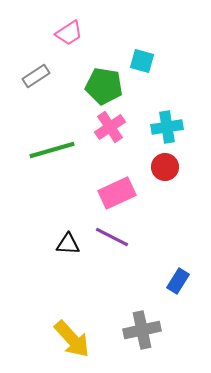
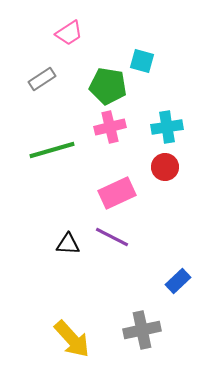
gray rectangle: moved 6 px right, 3 px down
green pentagon: moved 4 px right
pink cross: rotated 20 degrees clockwise
blue rectangle: rotated 15 degrees clockwise
